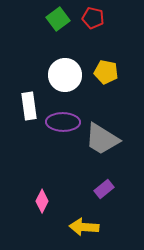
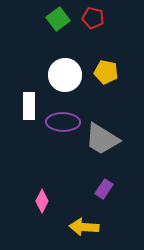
white rectangle: rotated 8 degrees clockwise
purple rectangle: rotated 18 degrees counterclockwise
